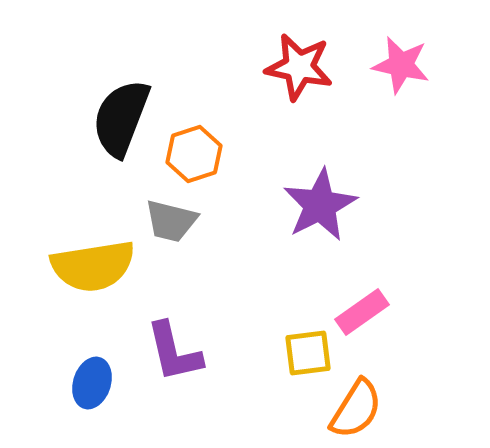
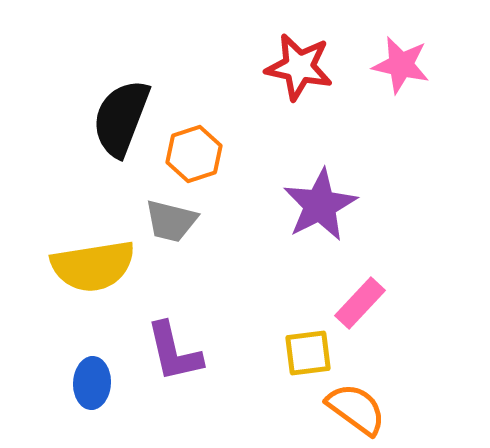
pink rectangle: moved 2 px left, 9 px up; rotated 12 degrees counterclockwise
blue ellipse: rotated 15 degrees counterclockwise
orange semicircle: rotated 86 degrees counterclockwise
